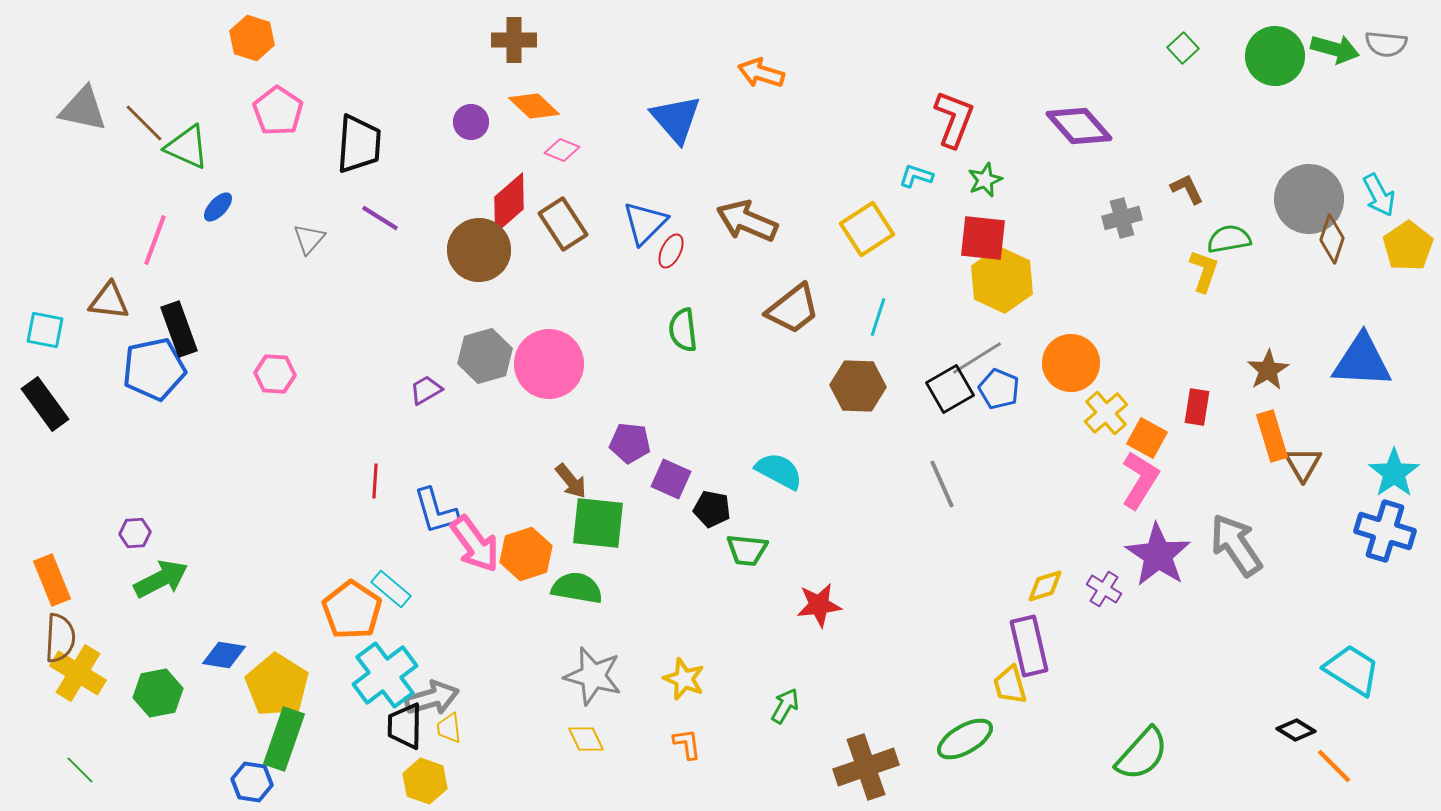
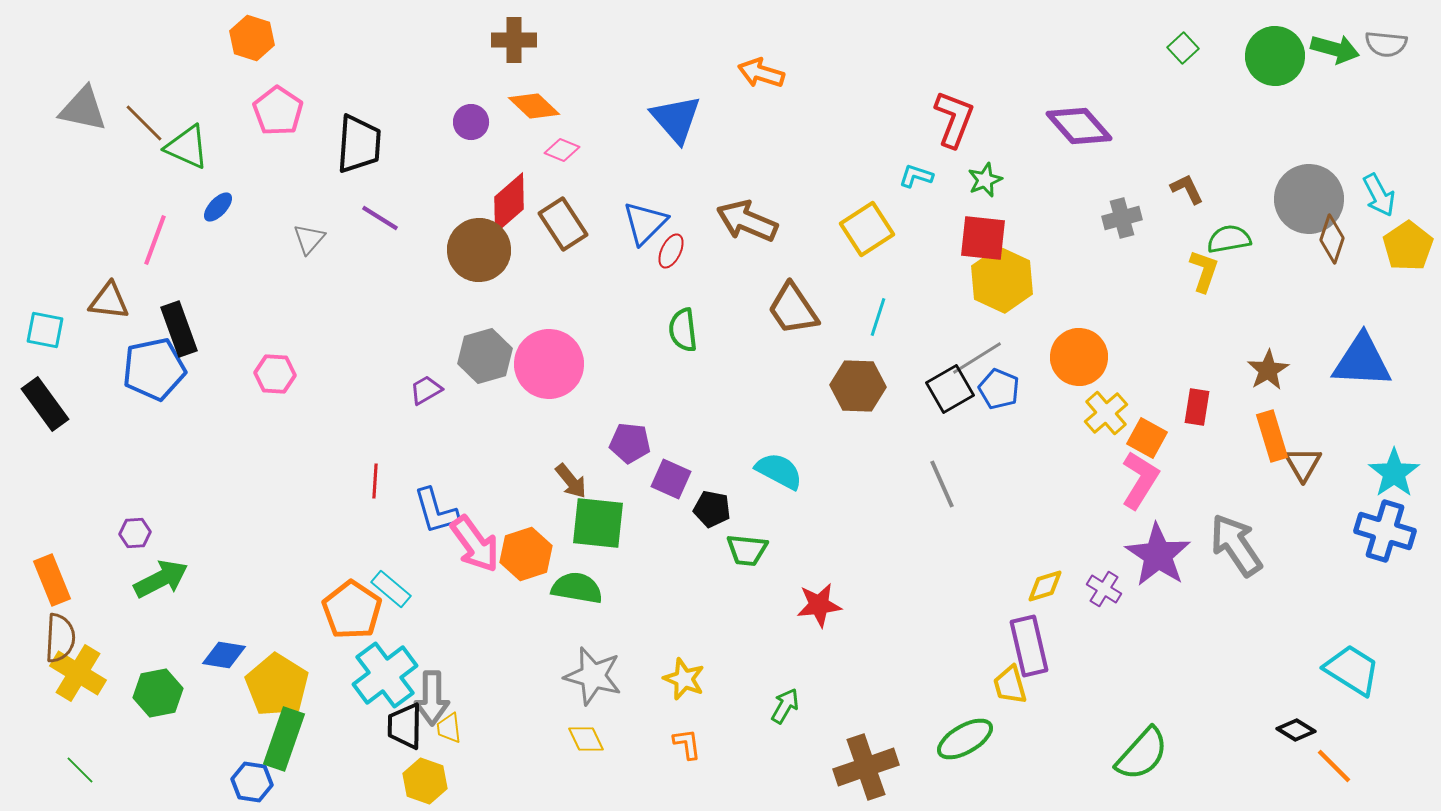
brown trapezoid at (793, 309): rotated 94 degrees clockwise
orange circle at (1071, 363): moved 8 px right, 6 px up
gray arrow at (432, 698): rotated 106 degrees clockwise
